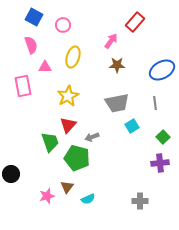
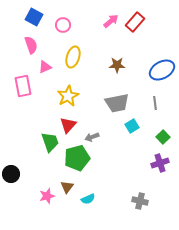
pink arrow: moved 20 px up; rotated 14 degrees clockwise
pink triangle: rotated 24 degrees counterclockwise
green pentagon: rotated 30 degrees counterclockwise
purple cross: rotated 12 degrees counterclockwise
gray cross: rotated 14 degrees clockwise
